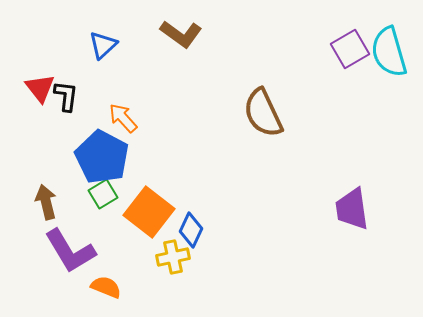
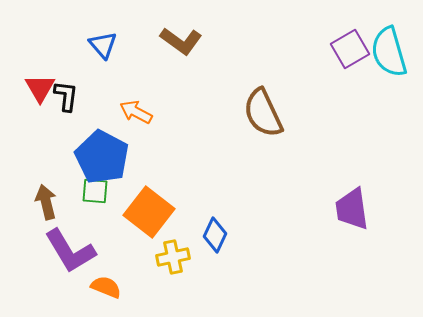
brown L-shape: moved 7 px down
blue triangle: rotated 28 degrees counterclockwise
red triangle: rotated 8 degrees clockwise
orange arrow: moved 13 px right, 6 px up; rotated 20 degrees counterclockwise
green square: moved 8 px left, 3 px up; rotated 36 degrees clockwise
blue diamond: moved 24 px right, 5 px down
